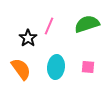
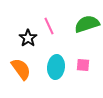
pink line: rotated 48 degrees counterclockwise
pink square: moved 5 px left, 2 px up
